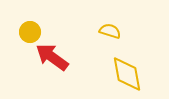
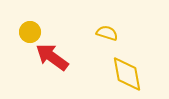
yellow semicircle: moved 3 px left, 2 px down
